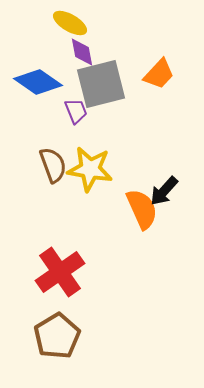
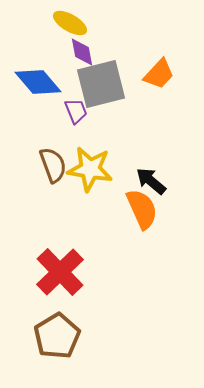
blue diamond: rotated 15 degrees clockwise
black arrow: moved 13 px left, 10 px up; rotated 88 degrees clockwise
red cross: rotated 9 degrees counterclockwise
